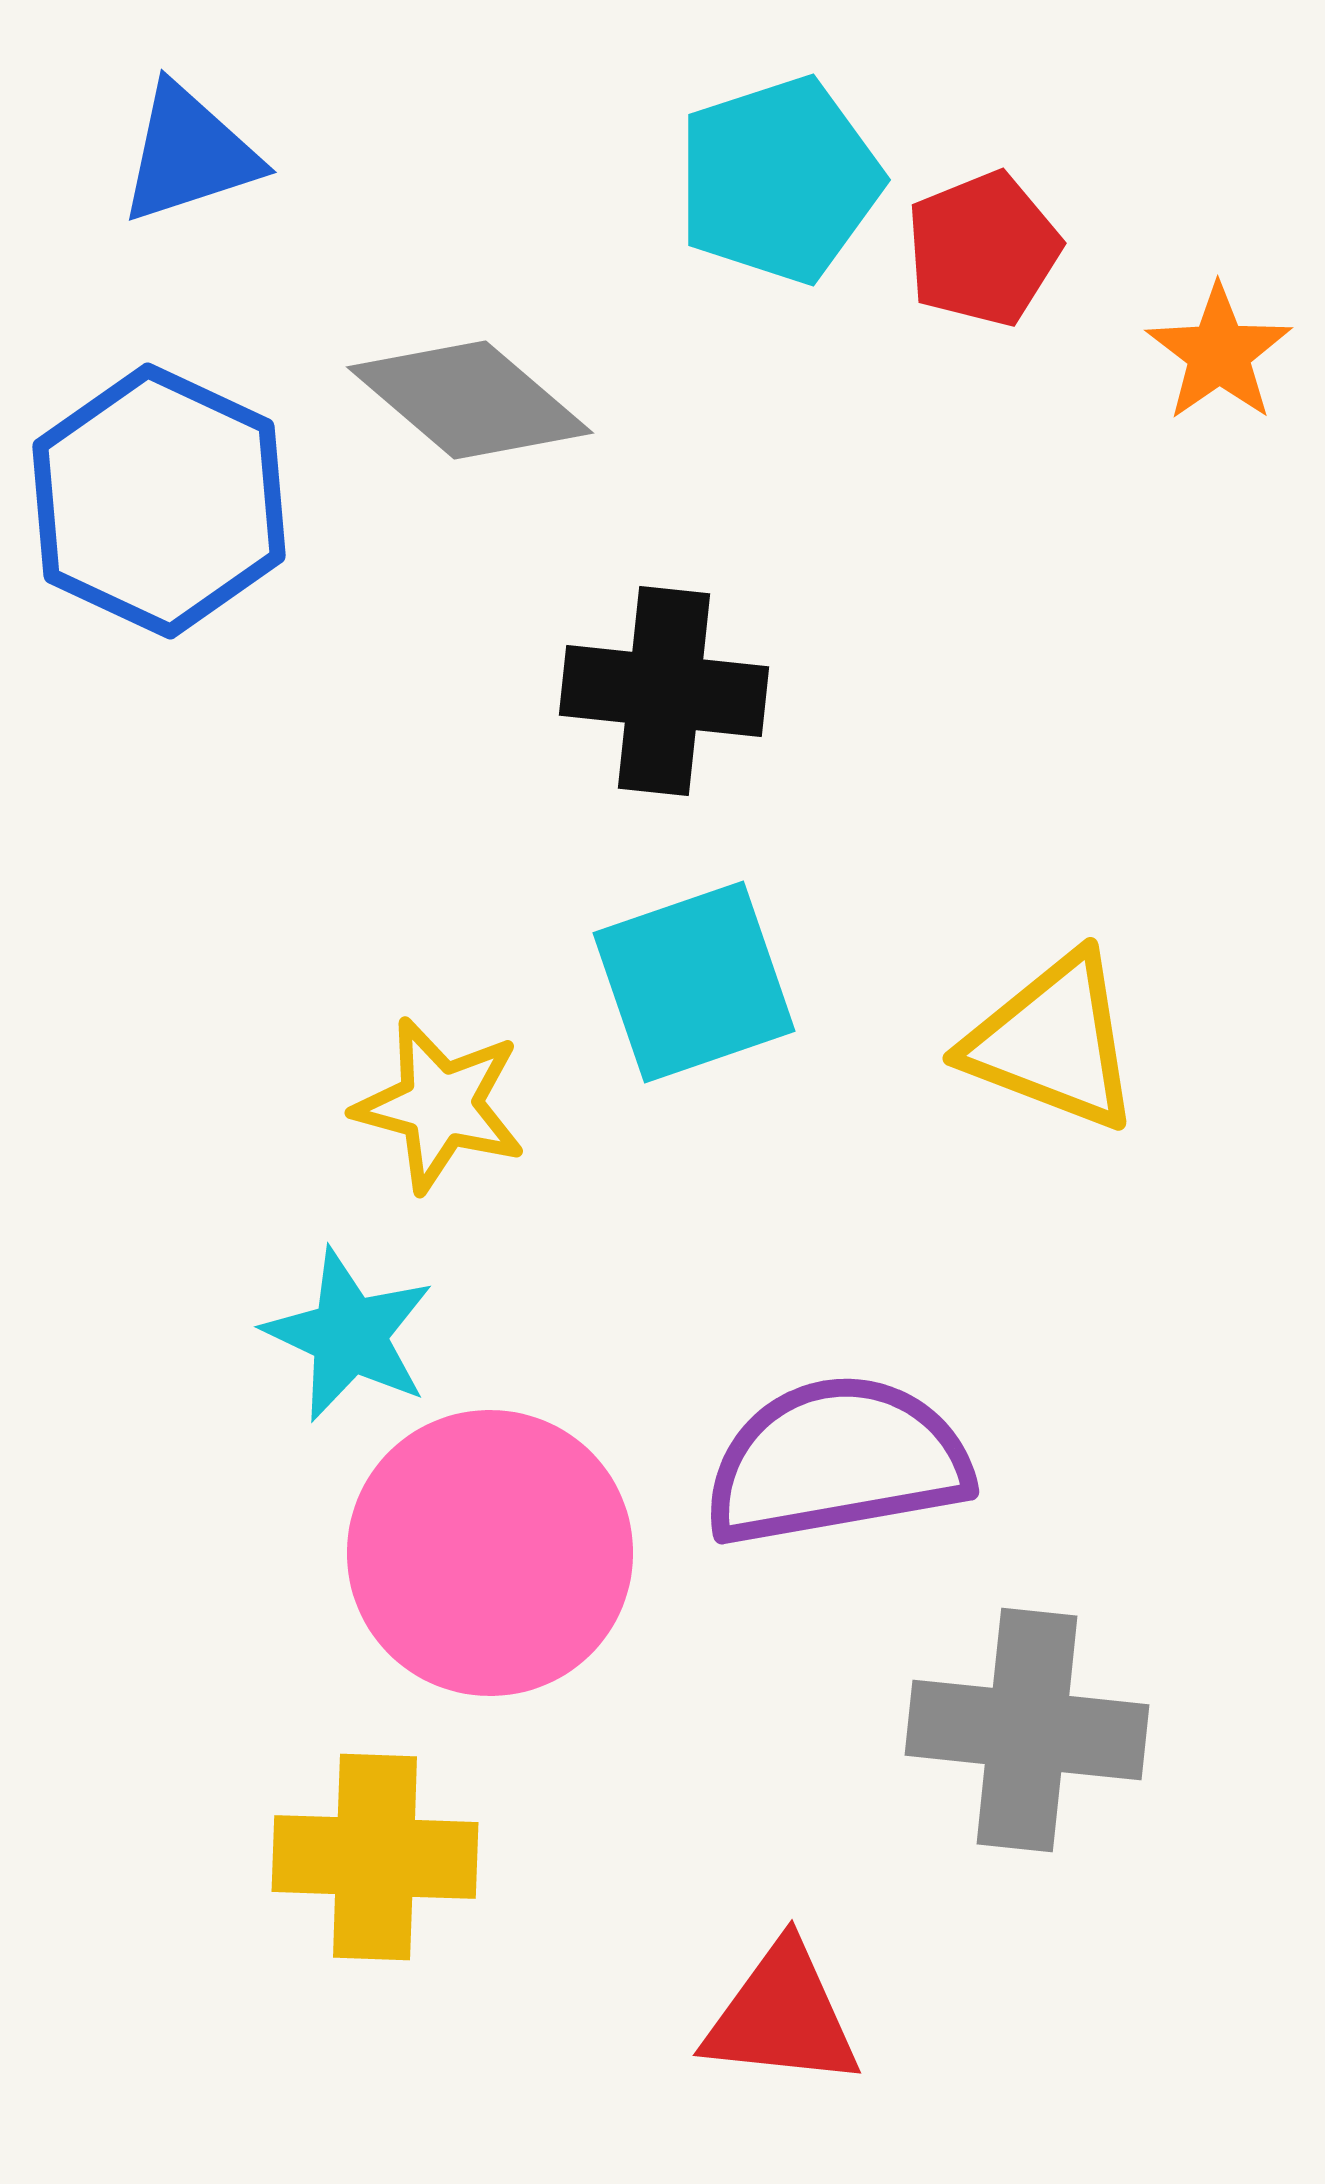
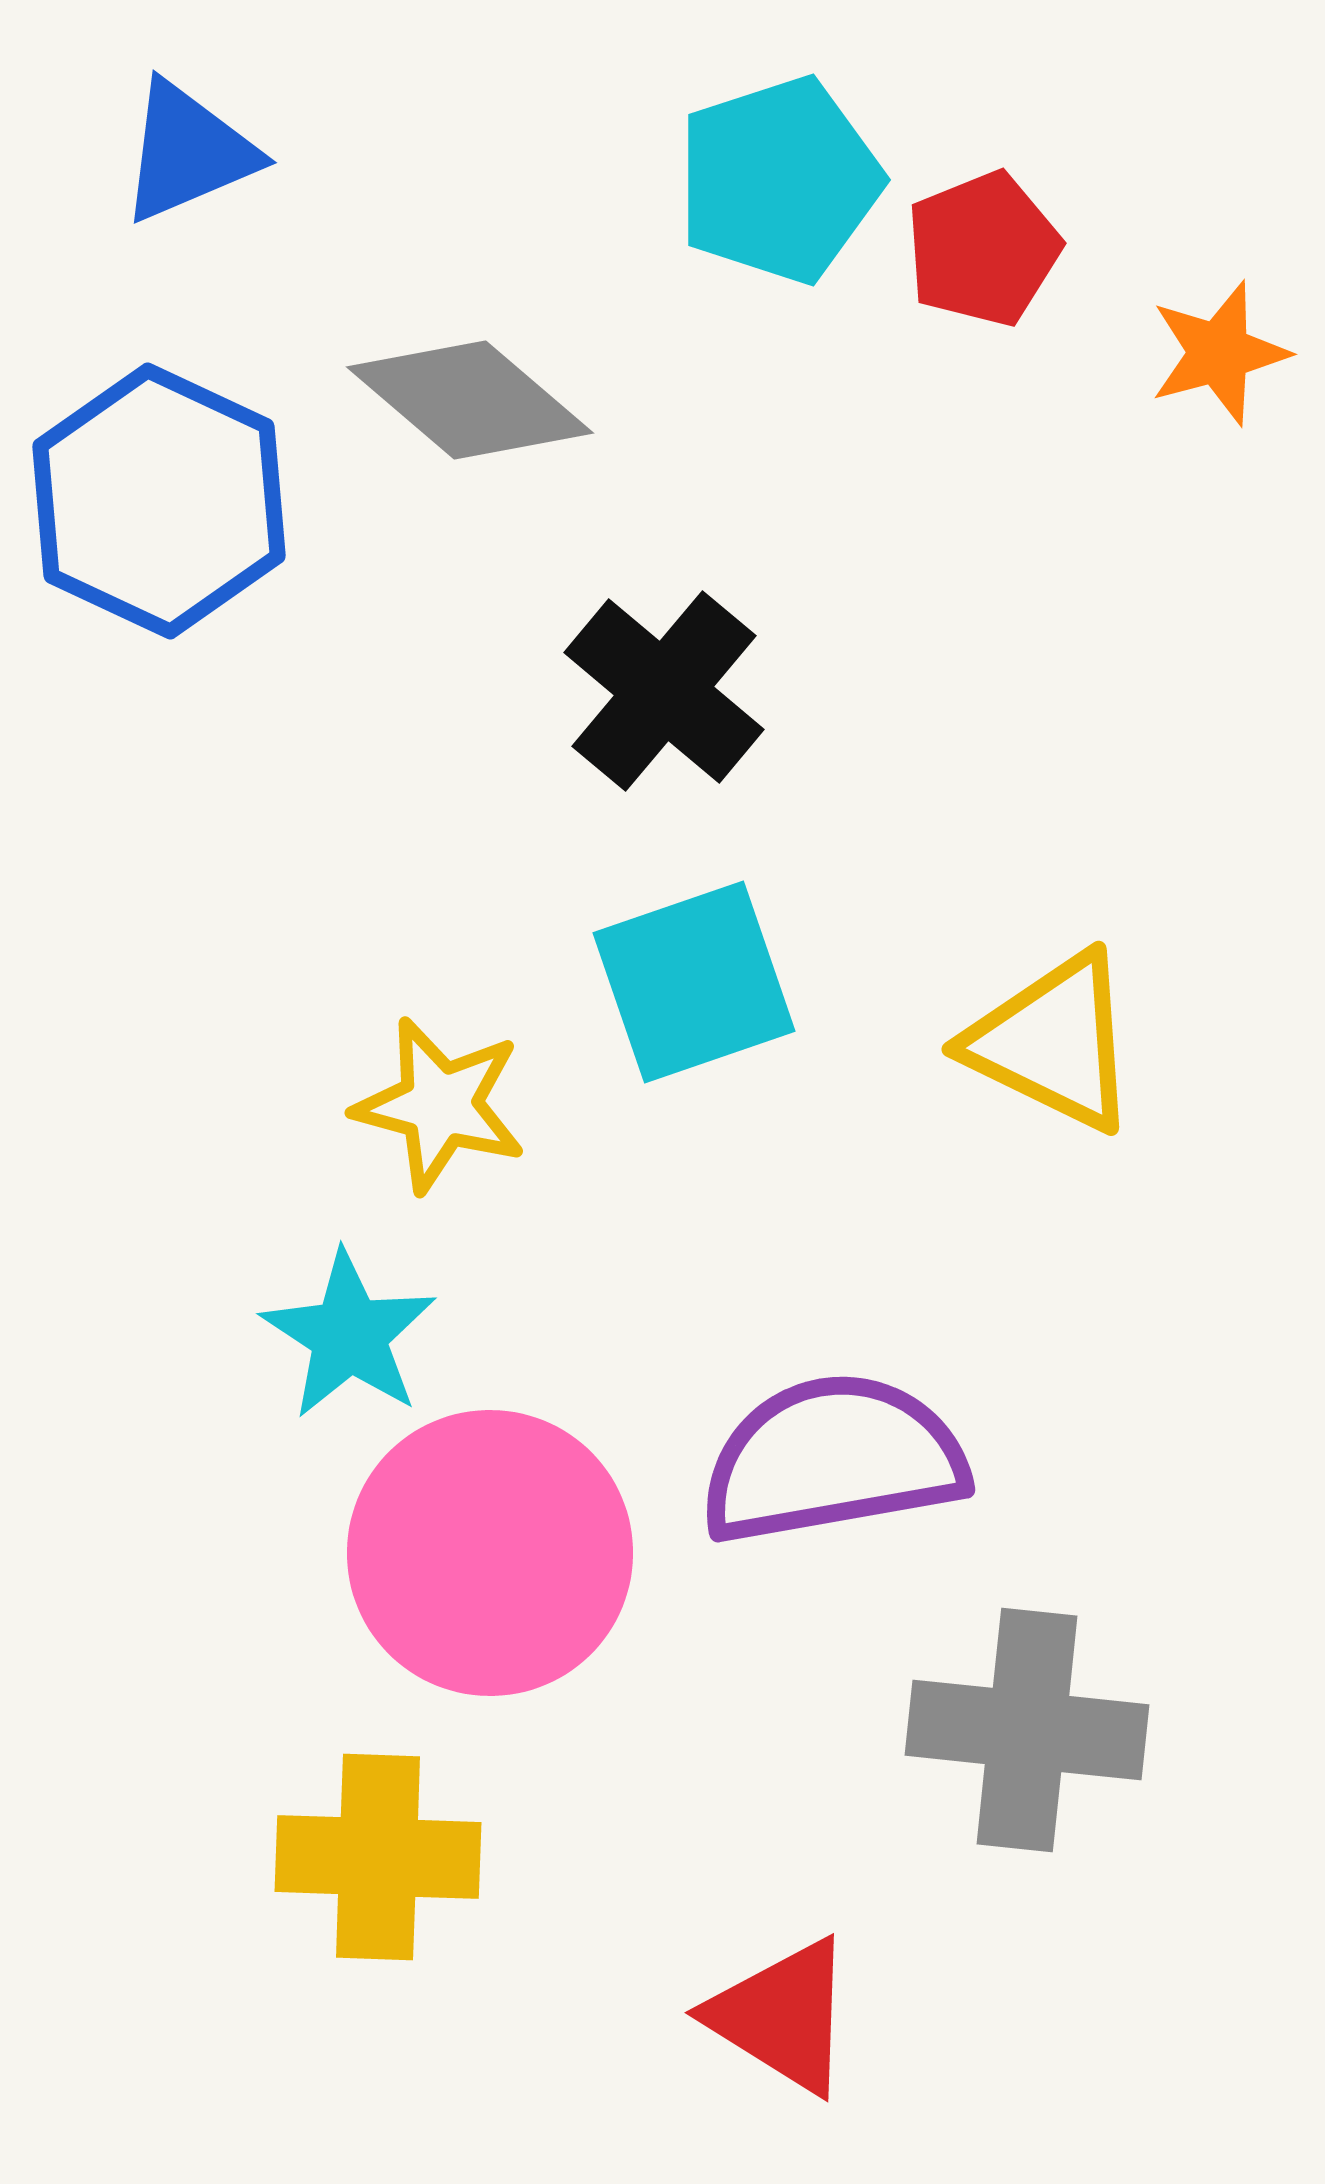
blue triangle: moved 1 px left, 2 px up; rotated 5 degrees counterclockwise
orange star: rotated 20 degrees clockwise
black cross: rotated 34 degrees clockwise
yellow triangle: rotated 5 degrees clockwise
cyan star: rotated 8 degrees clockwise
purple semicircle: moved 4 px left, 2 px up
yellow cross: moved 3 px right
red triangle: rotated 26 degrees clockwise
